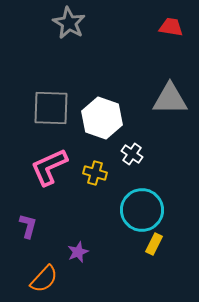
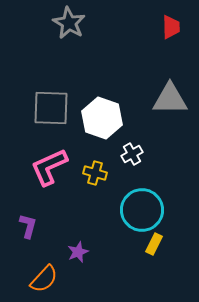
red trapezoid: rotated 80 degrees clockwise
white cross: rotated 25 degrees clockwise
